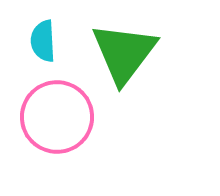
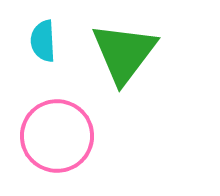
pink circle: moved 19 px down
